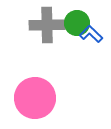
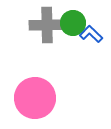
green circle: moved 4 px left
